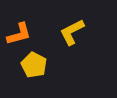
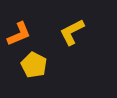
orange L-shape: rotated 8 degrees counterclockwise
